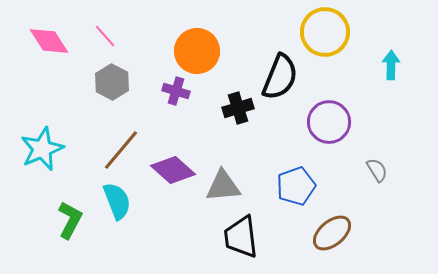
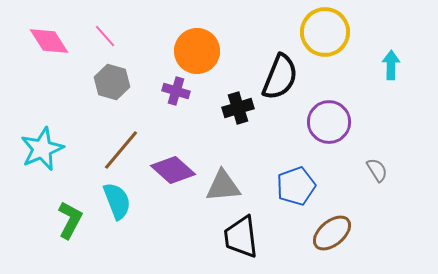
gray hexagon: rotated 12 degrees counterclockwise
